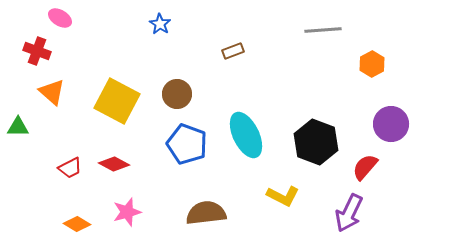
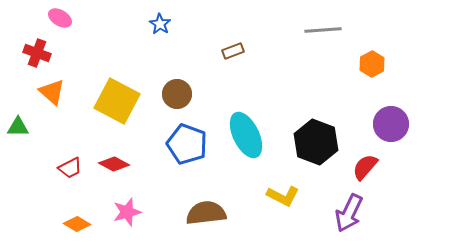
red cross: moved 2 px down
